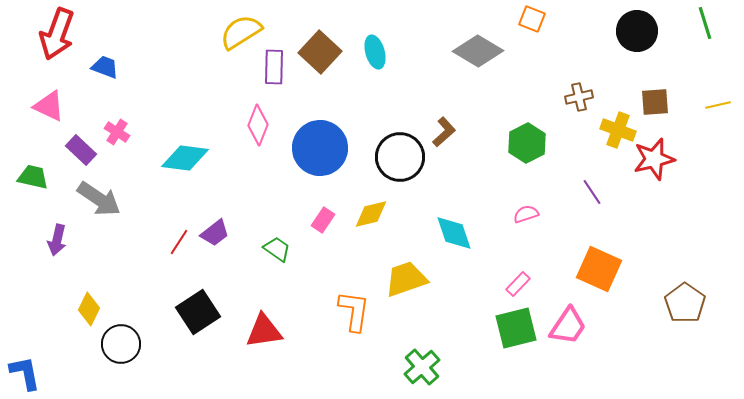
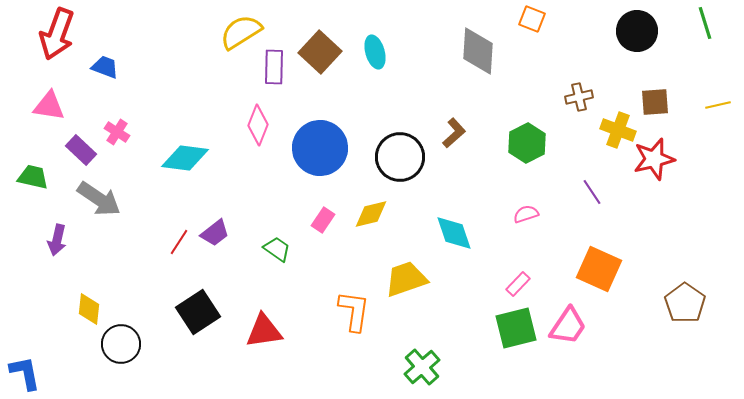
gray diamond at (478, 51): rotated 63 degrees clockwise
pink triangle at (49, 106): rotated 16 degrees counterclockwise
brown L-shape at (444, 132): moved 10 px right, 1 px down
yellow diamond at (89, 309): rotated 20 degrees counterclockwise
